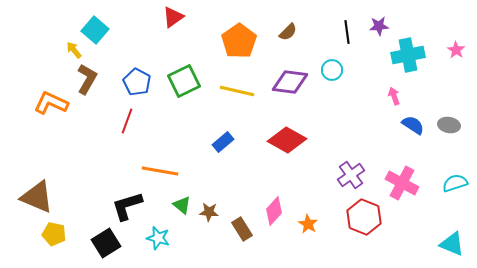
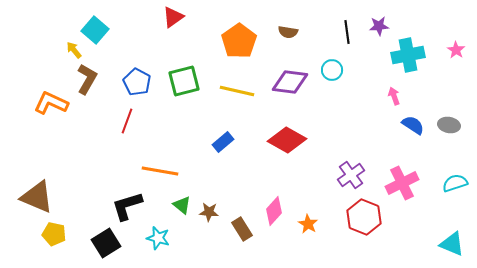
brown semicircle: rotated 54 degrees clockwise
green square: rotated 12 degrees clockwise
pink cross: rotated 36 degrees clockwise
